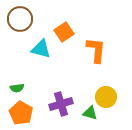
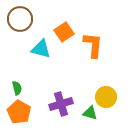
orange L-shape: moved 3 px left, 5 px up
green semicircle: rotated 96 degrees counterclockwise
orange pentagon: moved 2 px left, 1 px up
